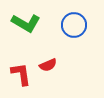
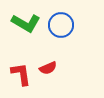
blue circle: moved 13 px left
red semicircle: moved 3 px down
